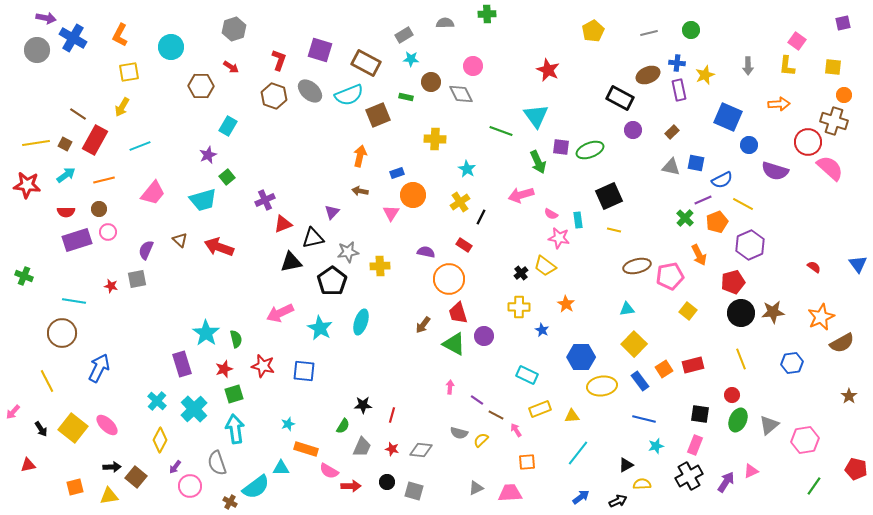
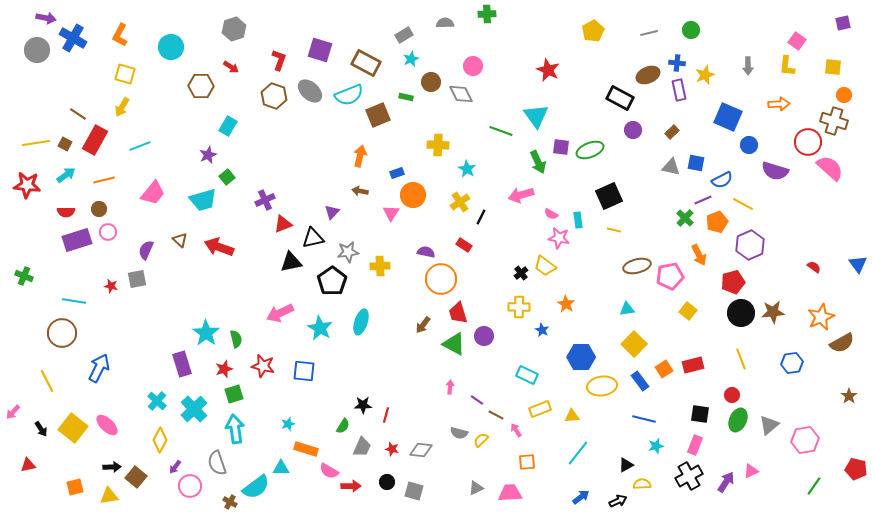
cyan star at (411, 59): rotated 28 degrees counterclockwise
yellow square at (129, 72): moved 4 px left, 2 px down; rotated 25 degrees clockwise
yellow cross at (435, 139): moved 3 px right, 6 px down
orange circle at (449, 279): moved 8 px left
red line at (392, 415): moved 6 px left
